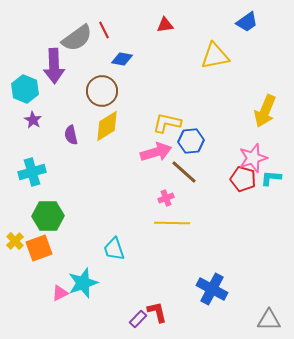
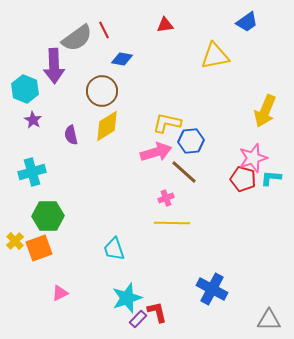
cyan star: moved 44 px right, 15 px down
